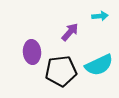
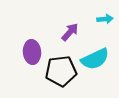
cyan arrow: moved 5 px right, 3 px down
cyan semicircle: moved 4 px left, 6 px up
